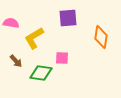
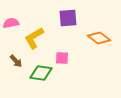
pink semicircle: rotated 21 degrees counterclockwise
orange diamond: moved 2 px left, 1 px down; rotated 60 degrees counterclockwise
